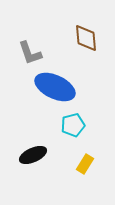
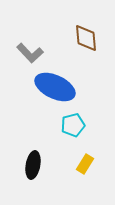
gray L-shape: rotated 24 degrees counterclockwise
black ellipse: moved 10 px down; rotated 56 degrees counterclockwise
